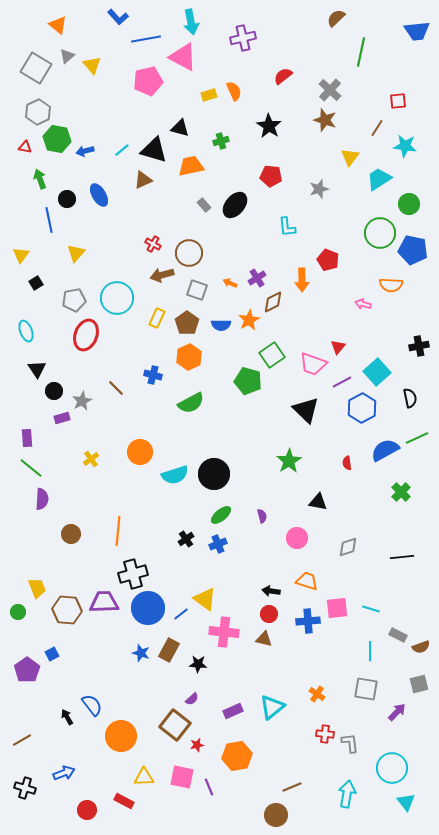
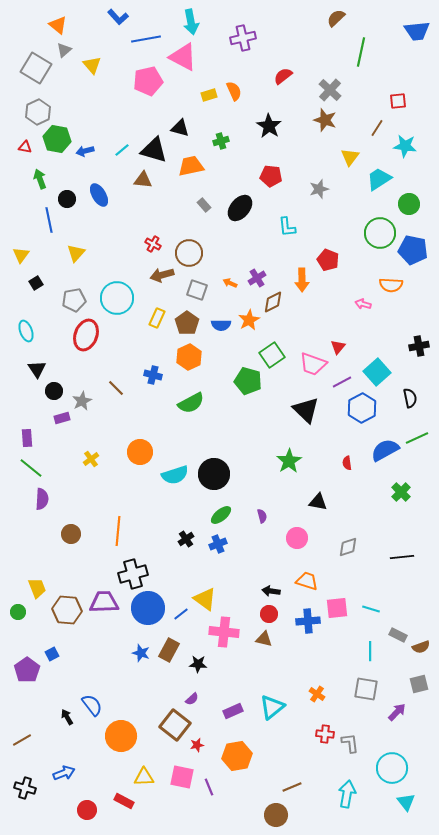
gray triangle at (67, 56): moved 3 px left, 6 px up
brown triangle at (143, 180): rotated 30 degrees clockwise
black ellipse at (235, 205): moved 5 px right, 3 px down
